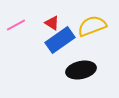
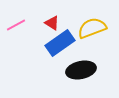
yellow semicircle: moved 2 px down
blue rectangle: moved 3 px down
